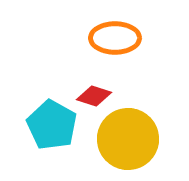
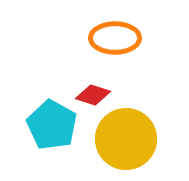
red diamond: moved 1 px left, 1 px up
yellow circle: moved 2 px left
